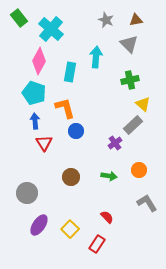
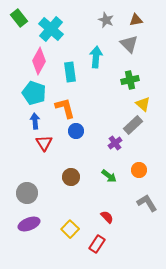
cyan rectangle: rotated 18 degrees counterclockwise
green arrow: rotated 28 degrees clockwise
purple ellipse: moved 10 px left, 1 px up; rotated 35 degrees clockwise
